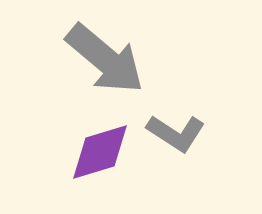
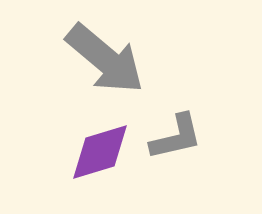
gray L-shape: moved 4 px down; rotated 46 degrees counterclockwise
